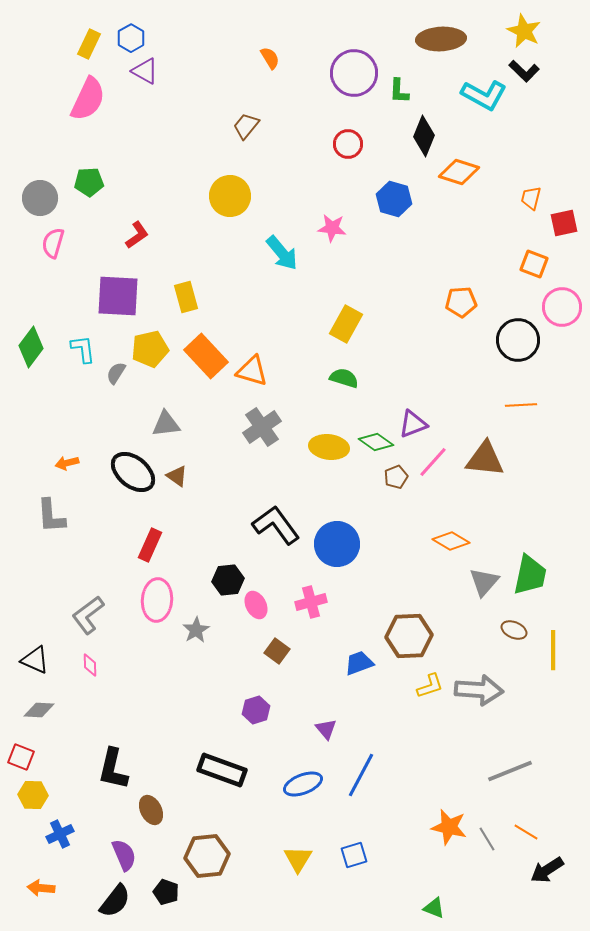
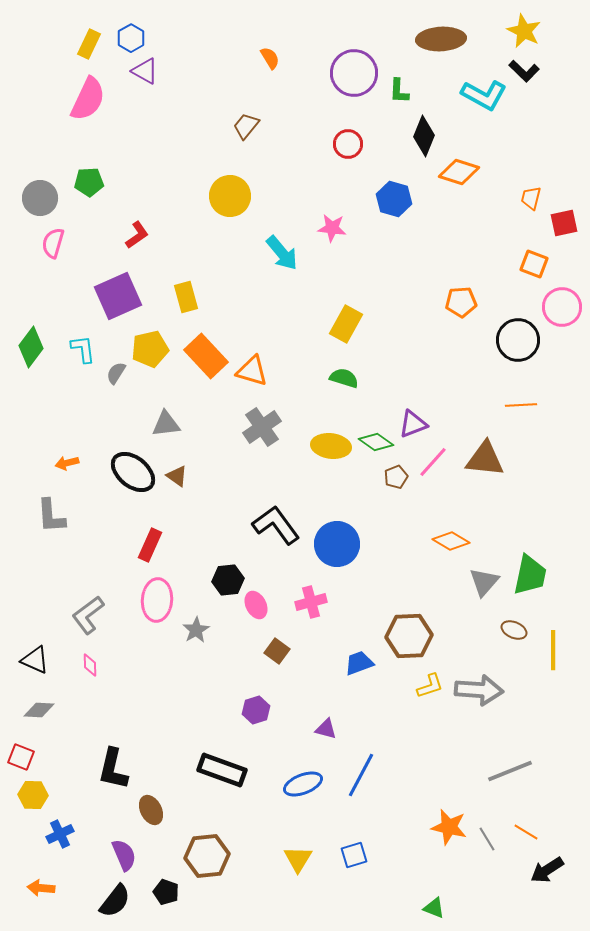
purple square at (118, 296): rotated 27 degrees counterclockwise
yellow ellipse at (329, 447): moved 2 px right, 1 px up
purple triangle at (326, 729): rotated 35 degrees counterclockwise
